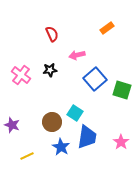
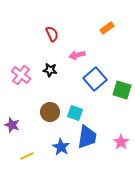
black star: rotated 16 degrees clockwise
cyan square: rotated 14 degrees counterclockwise
brown circle: moved 2 px left, 10 px up
